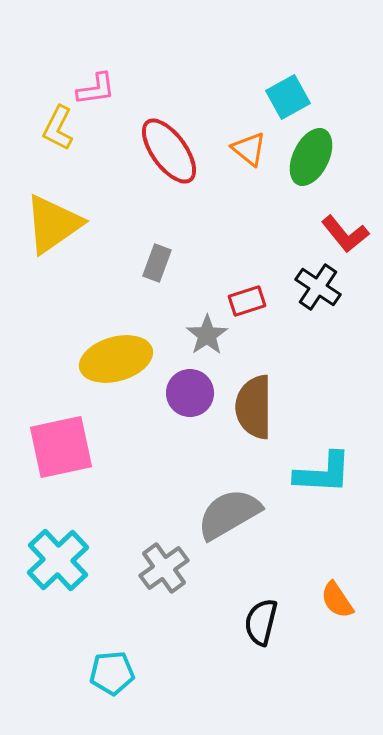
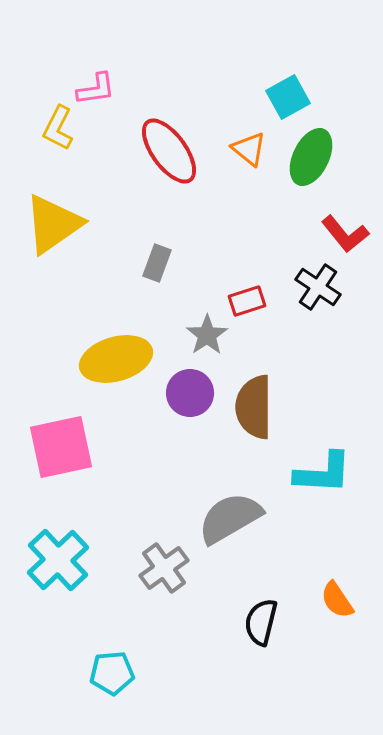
gray semicircle: moved 1 px right, 4 px down
